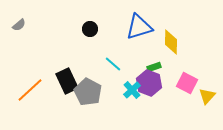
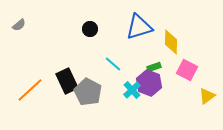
pink square: moved 13 px up
yellow triangle: rotated 12 degrees clockwise
